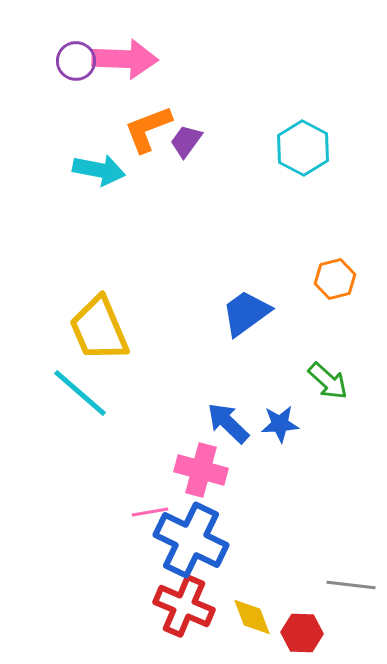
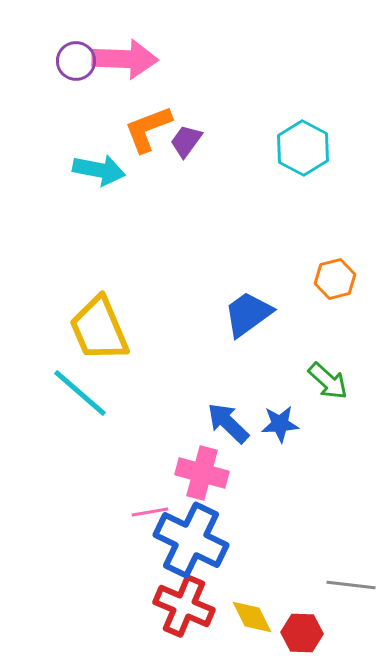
blue trapezoid: moved 2 px right, 1 px down
pink cross: moved 1 px right, 3 px down
yellow diamond: rotated 6 degrees counterclockwise
